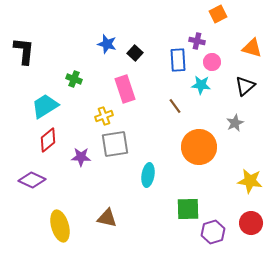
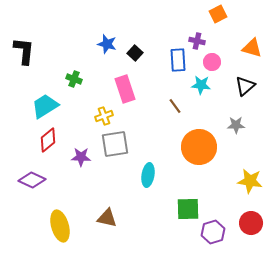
gray star: moved 1 px right, 2 px down; rotated 24 degrees clockwise
